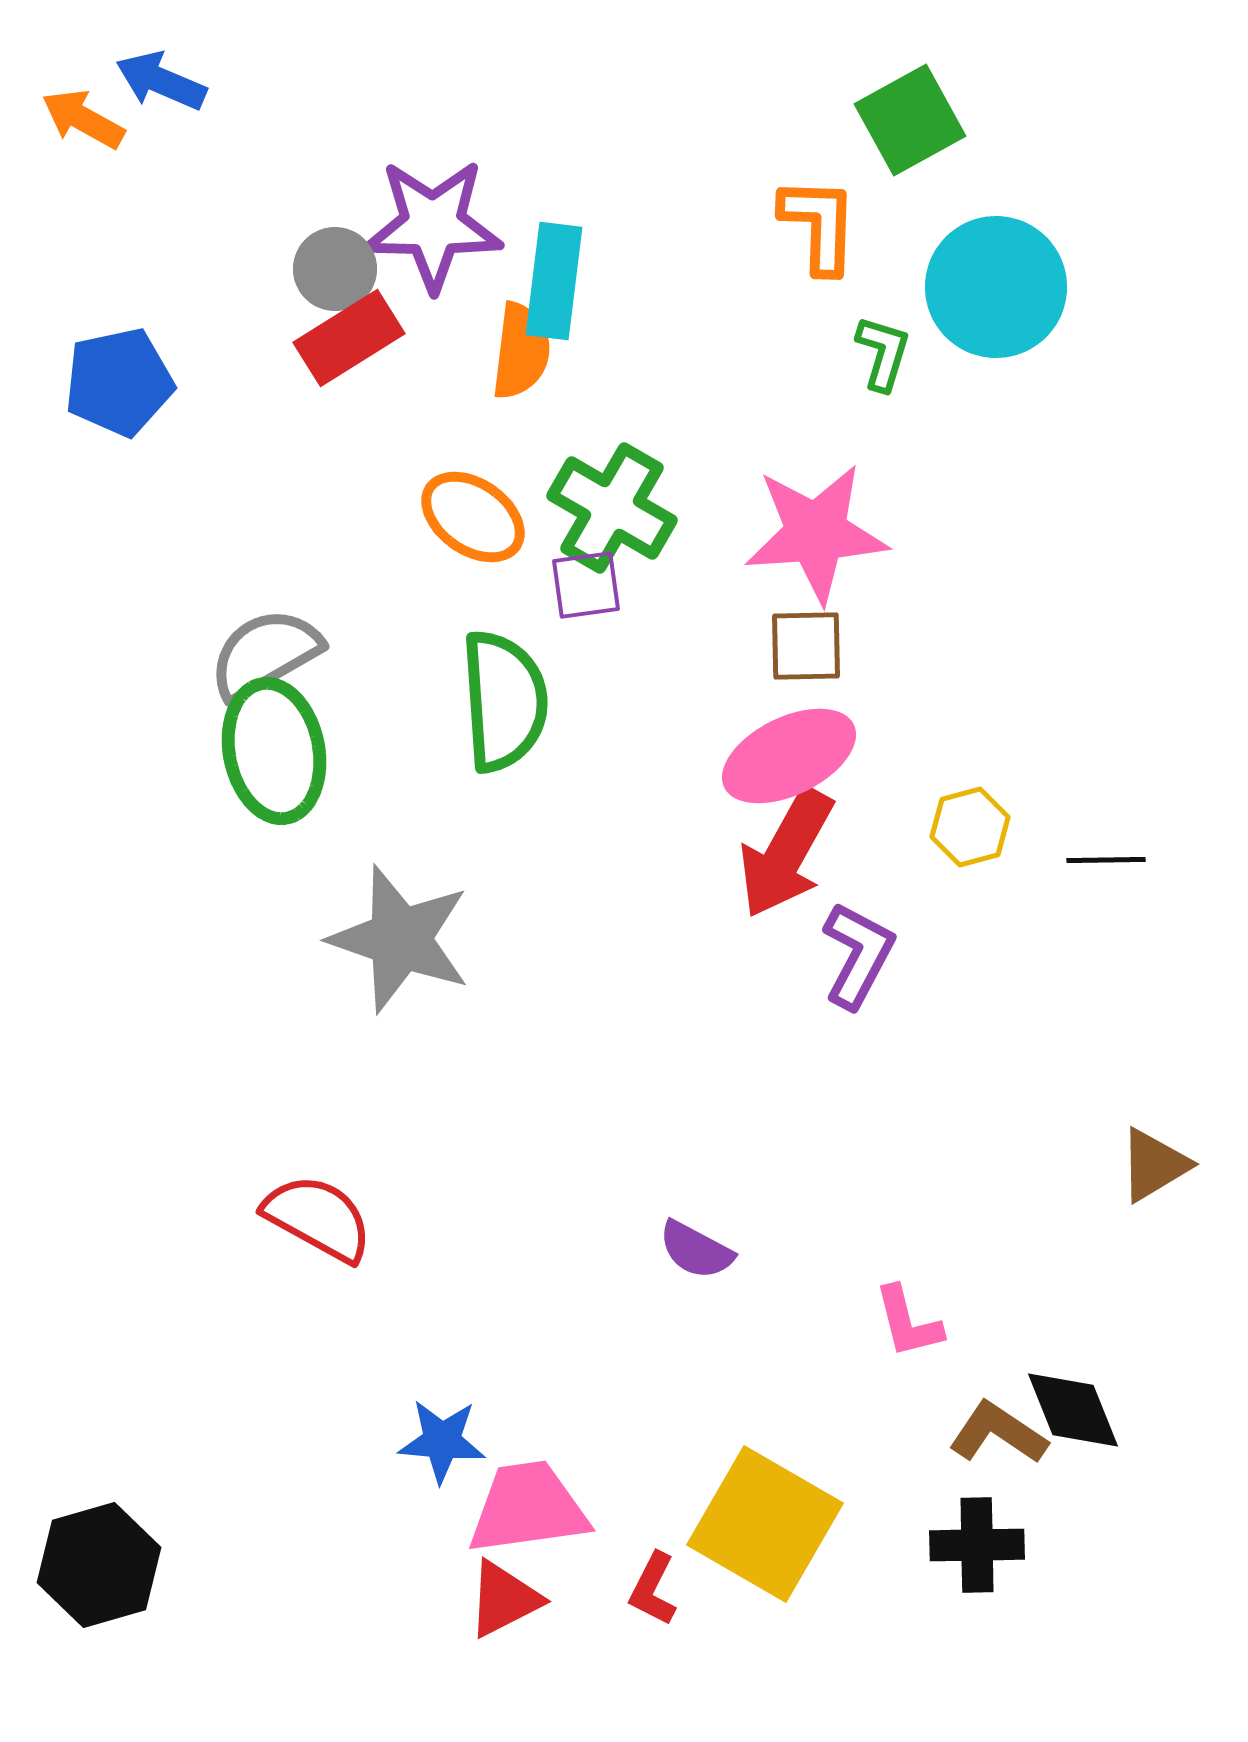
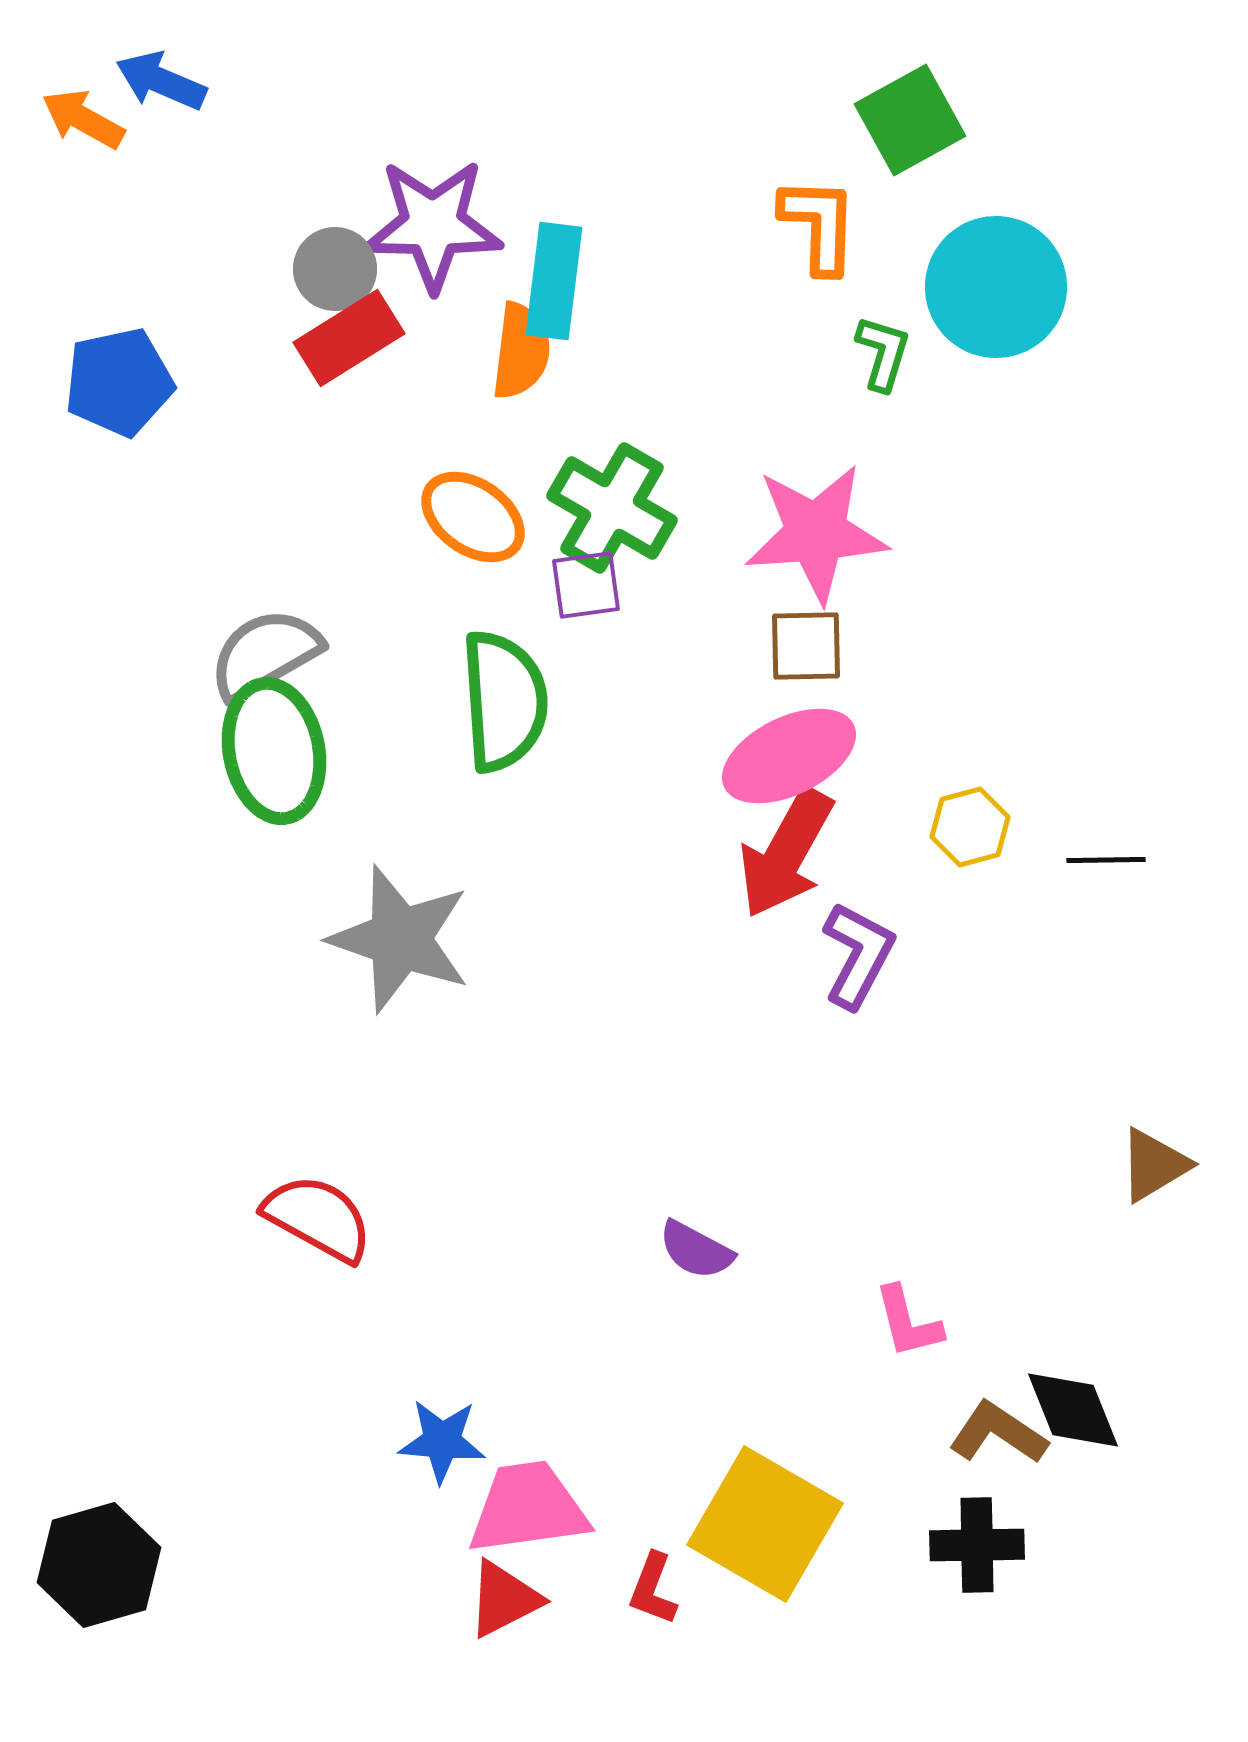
red L-shape: rotated 6 degrees counterclockwise
